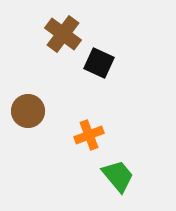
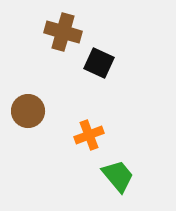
brown cross: moved 2 px up; rotated 21 degrees counterclockwise
